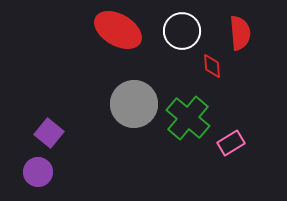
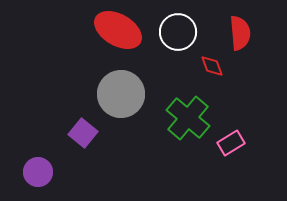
white circle: moved 4 px left, 1 px down
red diamond: rotated 15 degrees counterclockwise
gray circle: moved 13 px left, 10 px up
purple square: moved 34 px right
